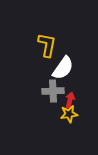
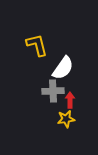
yellow L-shape: moved 10 px left; rotated 25 degrees counterclockwise
red arrow: rotated 14 degrees counterclockwise
yellow star: moved 3 px left, 5 px down
